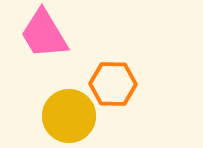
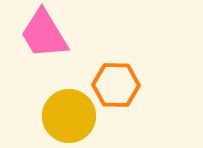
orange hexagon: moved 3 px right, 1 px down
